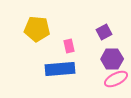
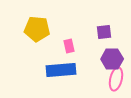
purple square: rotated 21 degrees clockwise
blue rectangle: moved 1 px right, 1 px down
pink ellipse: rotated 50 degrees counterclockwise
